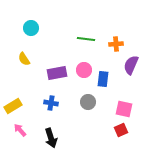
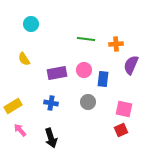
cyan circle: moved 4 px up
